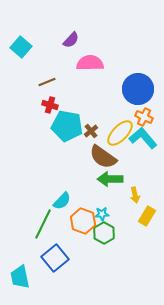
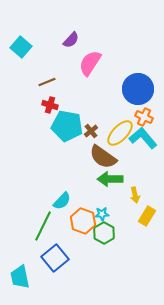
pink semicircle: rotated 56 degrees counterclockwise
green line: moved 2 px down
